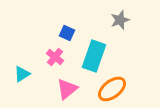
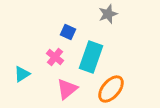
gray star: moved 12 px left, 6 px up
blue square: moved 1 px right, 1 px up
cyan rectangle: moved 3 px left, 1 px down
orange ellipse: moved 1 px left; rotated 12 degrees counterclockwise
